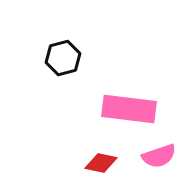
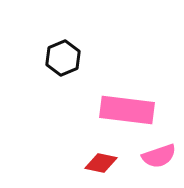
black hexagon: rotated 8 degrees counterclockwise
pink rectangle: moved 2 px left, 1 px down
